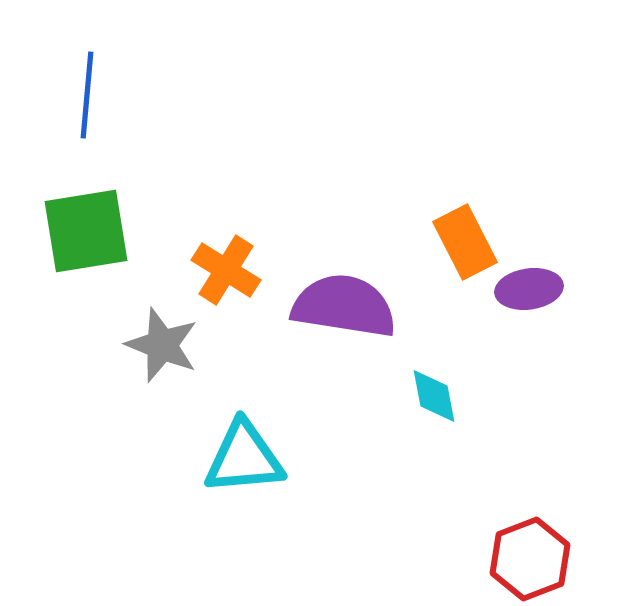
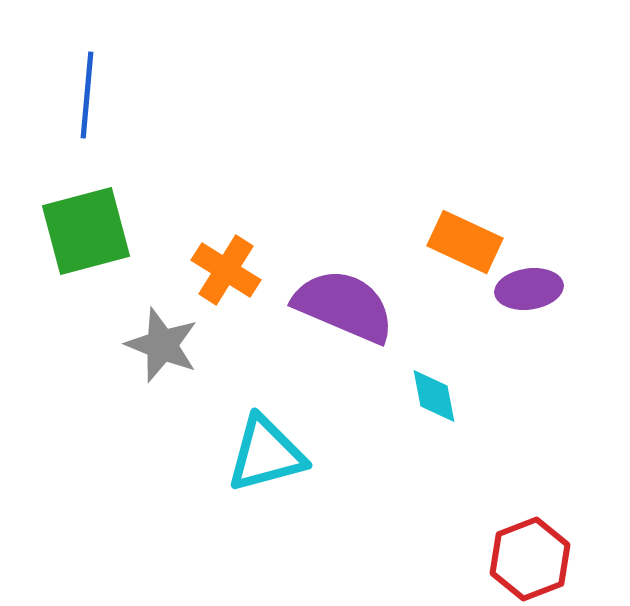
green square: rotated 6 degrees counterclockwise
orange rectangle: rotated 38 degrees counterclockwise
purple semicircle: rotated 14 degrees clockwise
cyan triangle: moved 22 px right, 4 px up; rotated 10 degrees counterclockwise
